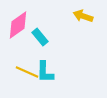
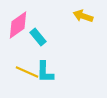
cyan rectangle: moved 2 px left
